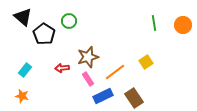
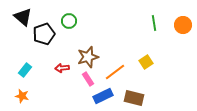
black pentagon: rotated 20 degrees clockwise
brown rectangle: rotated 42 degrees counterclockwise
